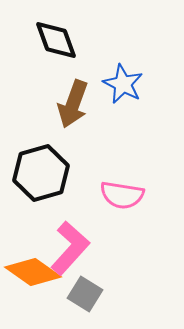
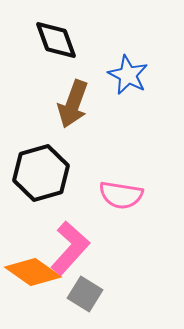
blue star: moved 5 px right, 9 px up
pink semicircle: moved 1 px left
